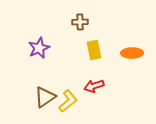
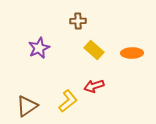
brown cross: moved 2 px left, 1 px up
yellow rectangle: rotated 36 degrees counterclockwise
brown triangle: moved 18 px left, 9 px down
